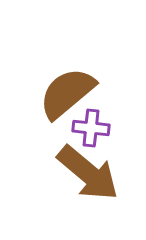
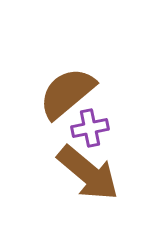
purple cross: moved 1 px left; rotated 18 degrees counterclockwise
